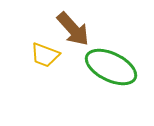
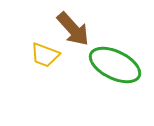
green ellipse: moved 4 px right, 2 px up
